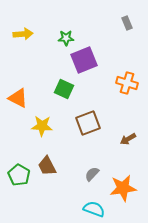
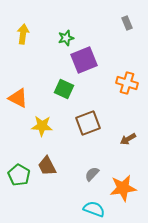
yellow arrow: rotated 78 degrees counterclockwise
green star: rotated 14 degrees counterclockwise
